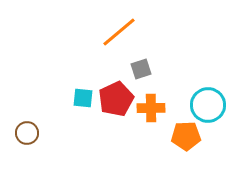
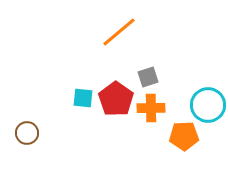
gray square: moved 7 px right, 8 px down
red pentagon: rotated 12 degrees counterclockwise
orange pentagon: moved 2 px left
